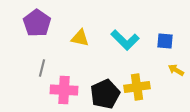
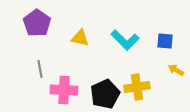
gray line: moved 2 px left, 1 px down; rotated 24 degrees counterclockwise
